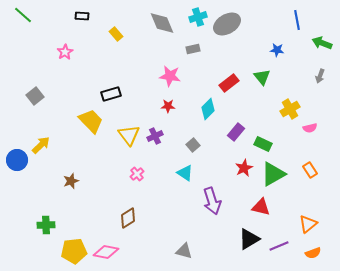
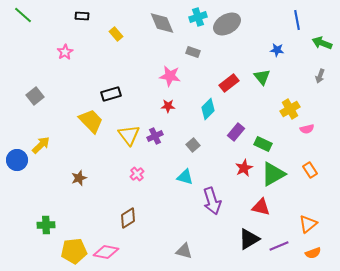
gray rectangle at (193, 49): moved 3 px down; rotated 32 degrees clockwise
pink semicircle at (310, 128): moved 3 px left, 1 px down
cyan triangle at (185, 173): moved 4 px down; rotated 18 degrees counterclockwise
brown star at (71, 181): moved 8 px right, 3 px up
